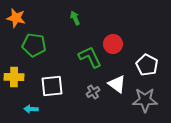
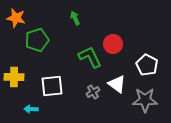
green pentagon: moved 3 px right, 5 px up; rotated 25 degrees counterclockwise
